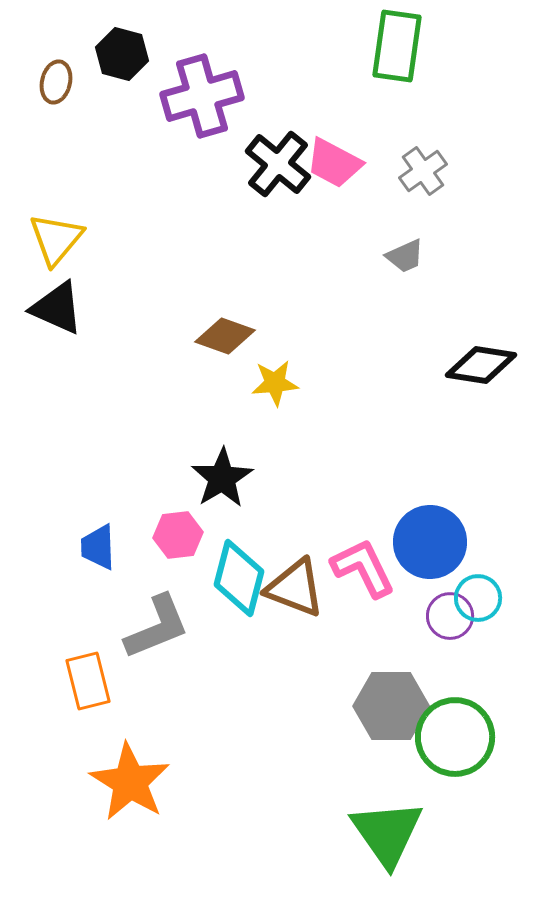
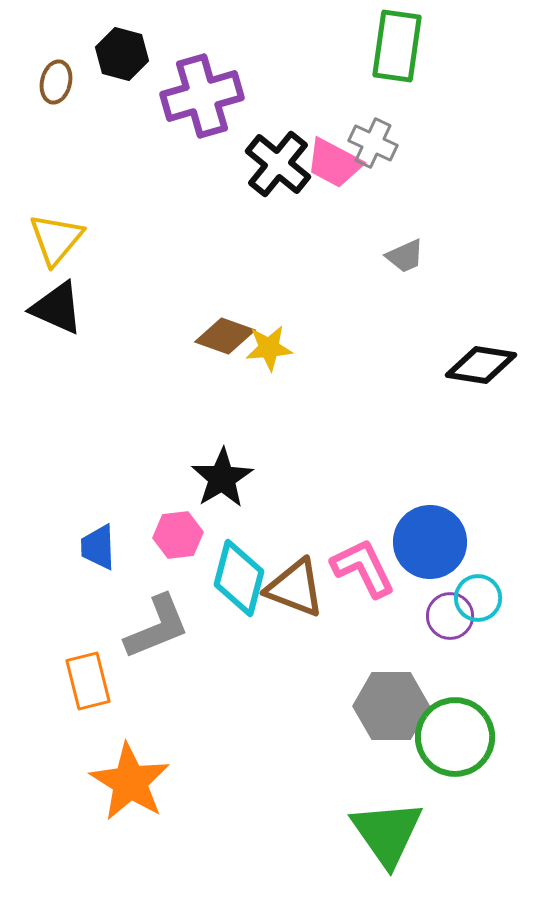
gray cross: moved 50 px left, 28 px up; rotated 30 degrees counterclockwise
yellow star: moved 6 px left, 35 px up
